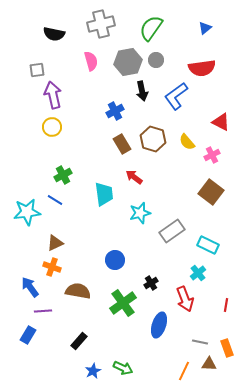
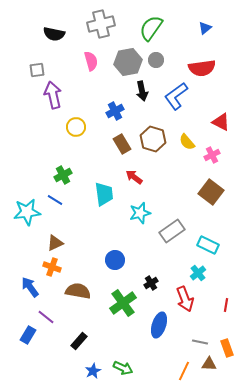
yellow circle at (52, 127): moved 24 px right
purple line at (43, 311): moved 3 px right, 6 px down; rotated 42 degrees clockwise
